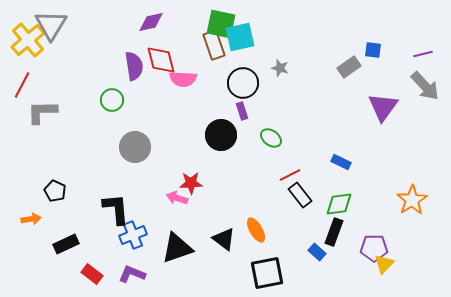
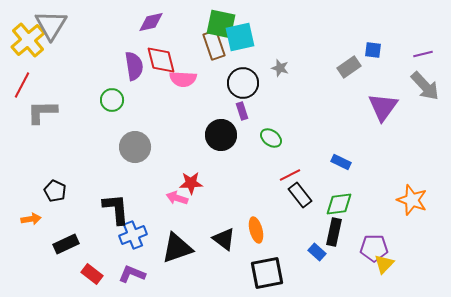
orange star at (412, 200): rotated 20 degrees counterclockwise
orange ellipse at (256, 230): rotated 15 degrees clockwise
black rectangle at (334, 232): rotated 8 degrees counterclockwise
